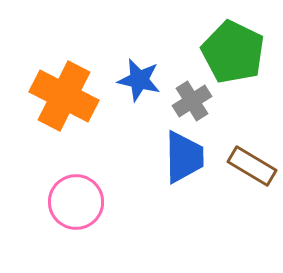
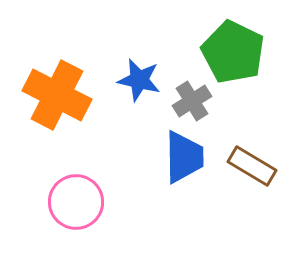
orange cross: moved 7 px left, 1 px up
